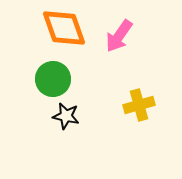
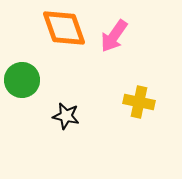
pink arrow: moved 5 px left
green circle: moved 31 px left, 1 px down
yellow cross: moved 3 px up; rotated 28 degrees clockwise
